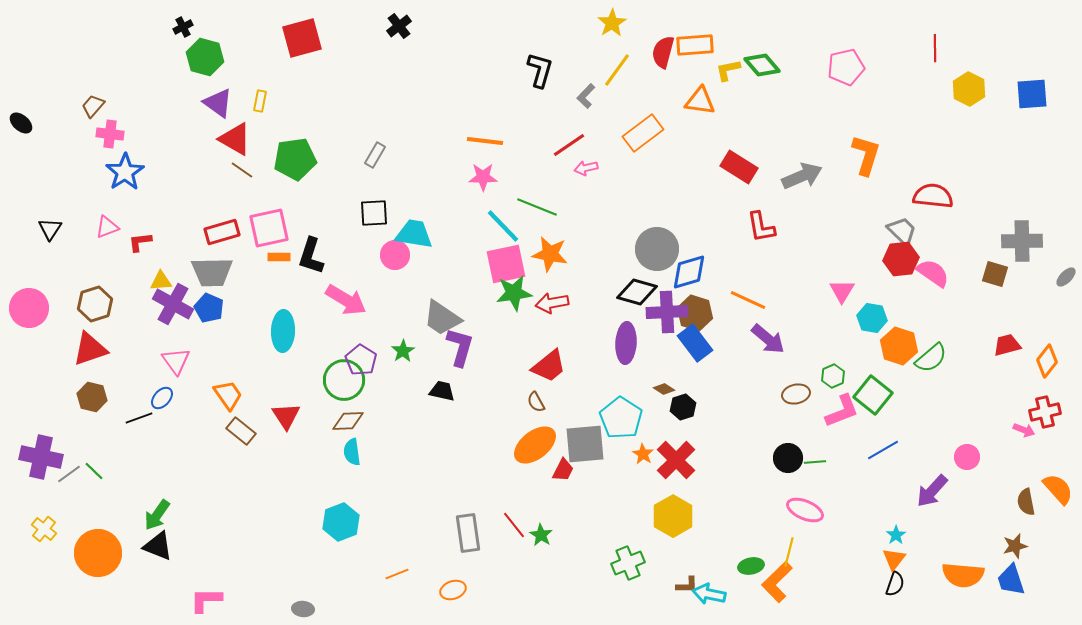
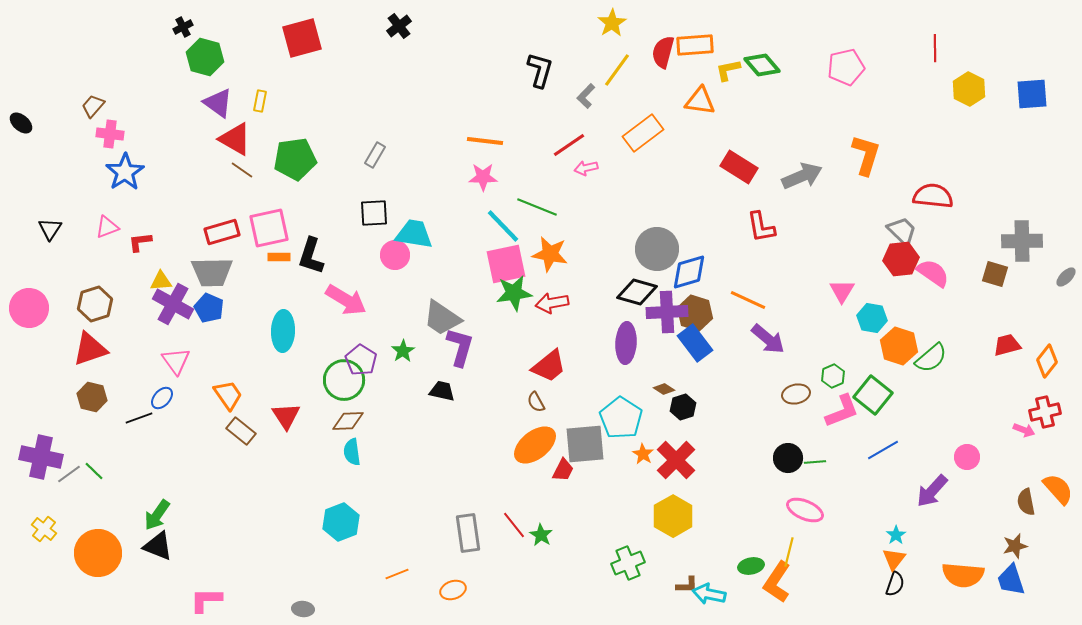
orange L-shape at (777, 582): rotated 12 degrees counterclockwise
